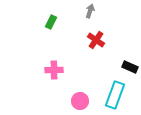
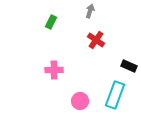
black rectangle: moved 1 px left, 1 px up
